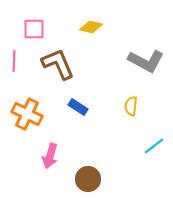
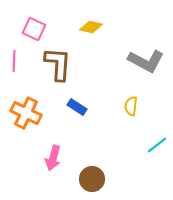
pink square: rotated 25 degrees clockwise
brown L-shape: rotated 27 degrees clockwise
blue rectangle: moved 1 px left
orange cross: moved 1 px left, 1 px up
cyan line: moved 3 px right, 1 px up
pink arrow: moved 3 px right, 2 px down
brown circle: moved 4 px right
